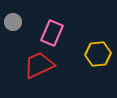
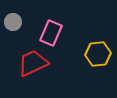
pink rectangle: moved 1 px left
red trapezoid: moved 6 px left, 2 px up
